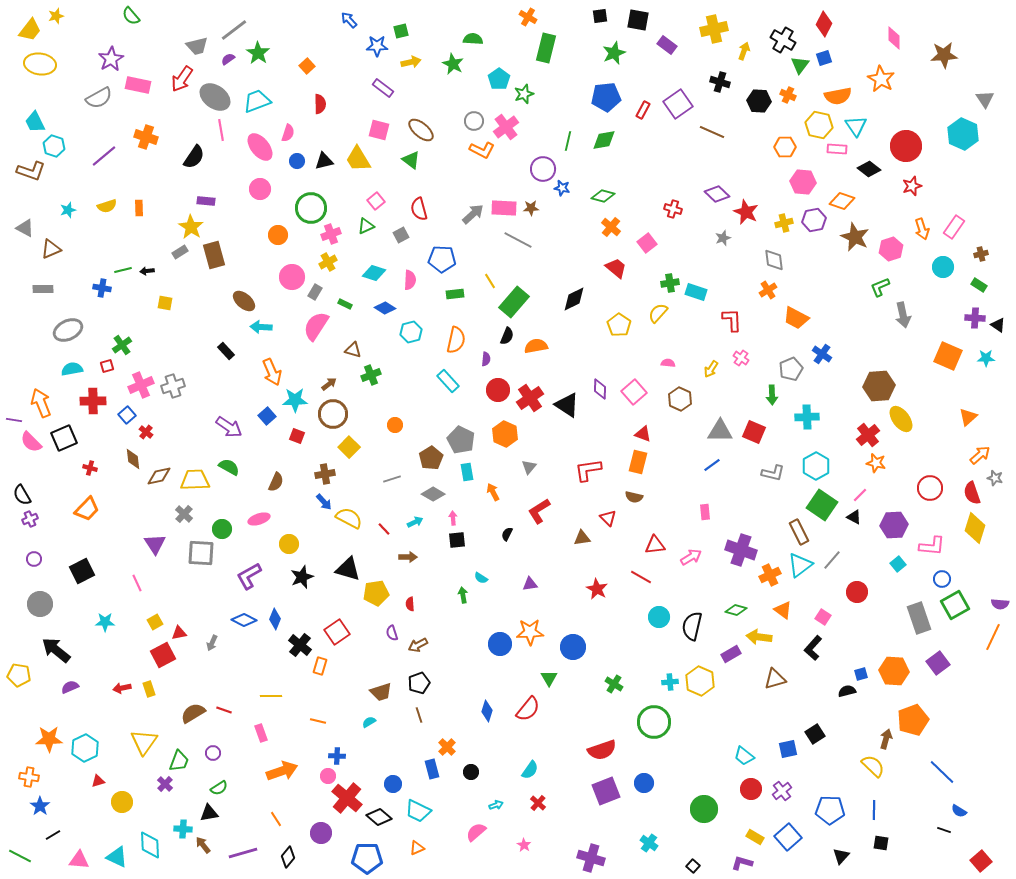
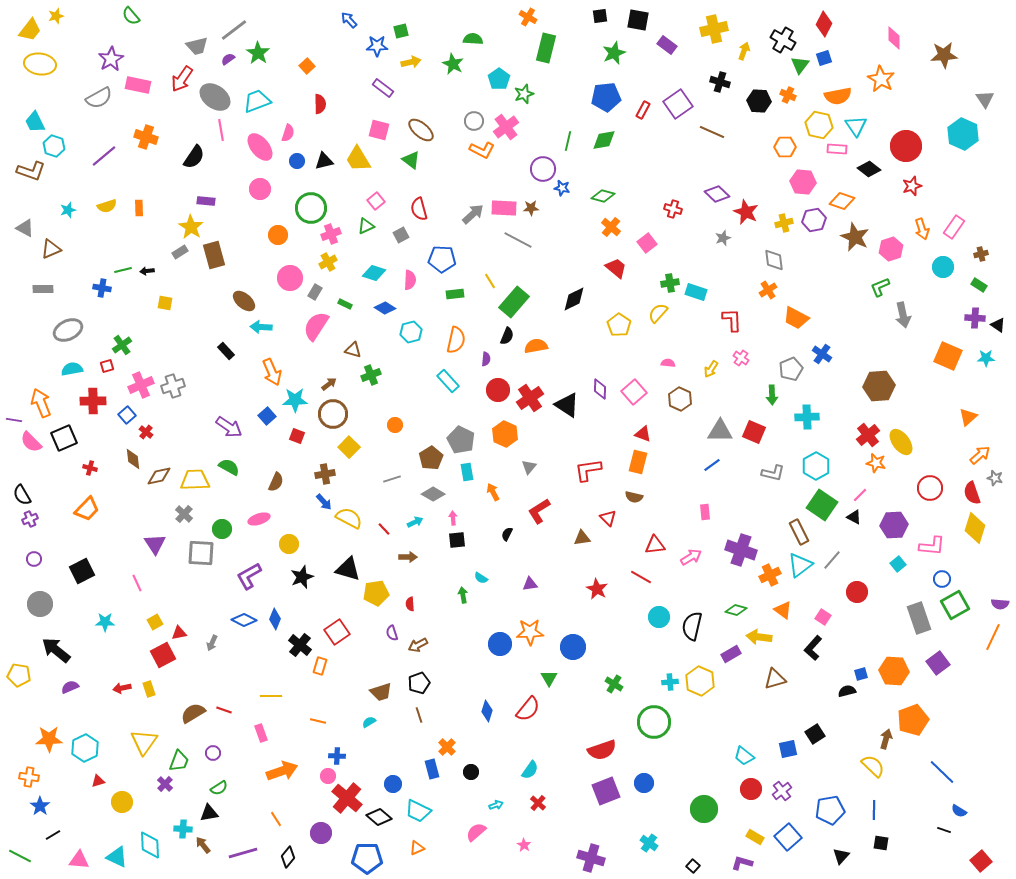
pink circle at (292, 277): moved 2 px left, 1 px down
yellow ellipse at (901, 419): moved 23 px down
blue pentagon at (830, 810): rotated 12 degrees counterclockwise
